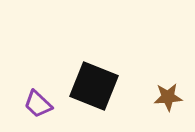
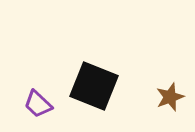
brown star: moved 2 px right; rotated 16 degrees counterclockwise
